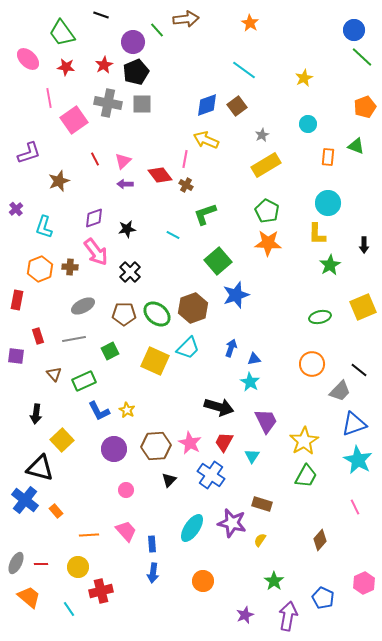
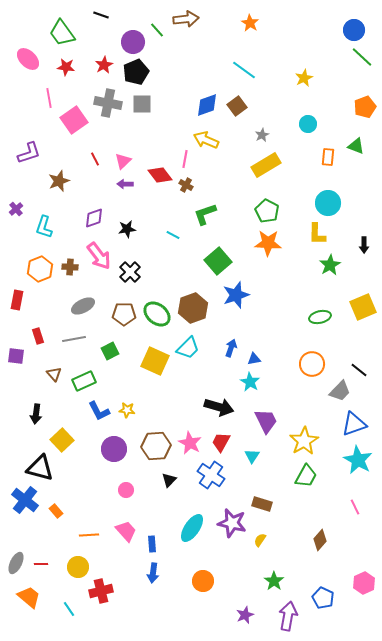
pink arrow at (96, 252): moved 3 px right, 4 px down
yellow star at (127, 410): rotated 21 degrees counterclockwise
red trapezoid at (224, 442): moved 3 px left
